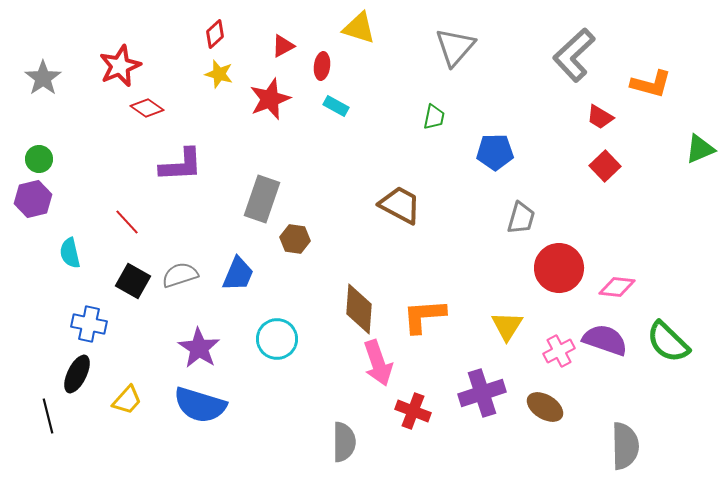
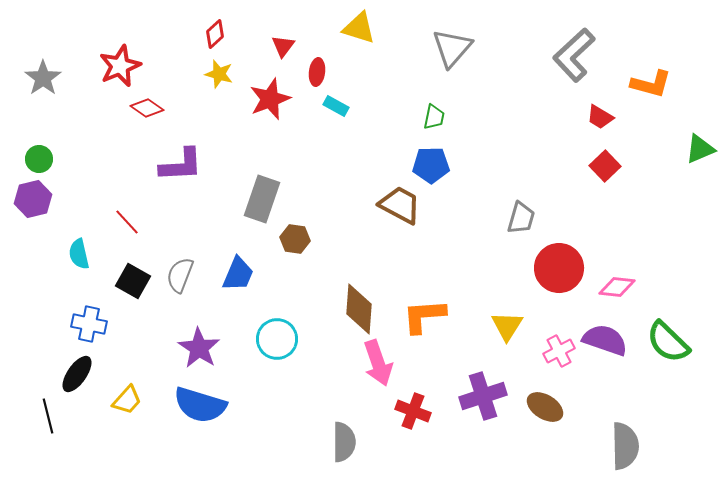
red triangle at (283, 46): rotated 25 degrees counterclockwise
gray triangle at (455, 47): moved 3 px left, 1 px down
red ellipse at (322, 66): moved 5 px left, 6 px down
blue pentagon at (495, 152): moved 64 px left, 13 px down
cyan semicircle at (70, 253): moved 9 px right, 1 px down
gray semicircle at (180, 275): rotated 51 degrees counterclockwise
black ellipse at (77, 374): rotated 9 degrees clockwise
purple cross at (482, 393): moved 1 px right, 3 px down
